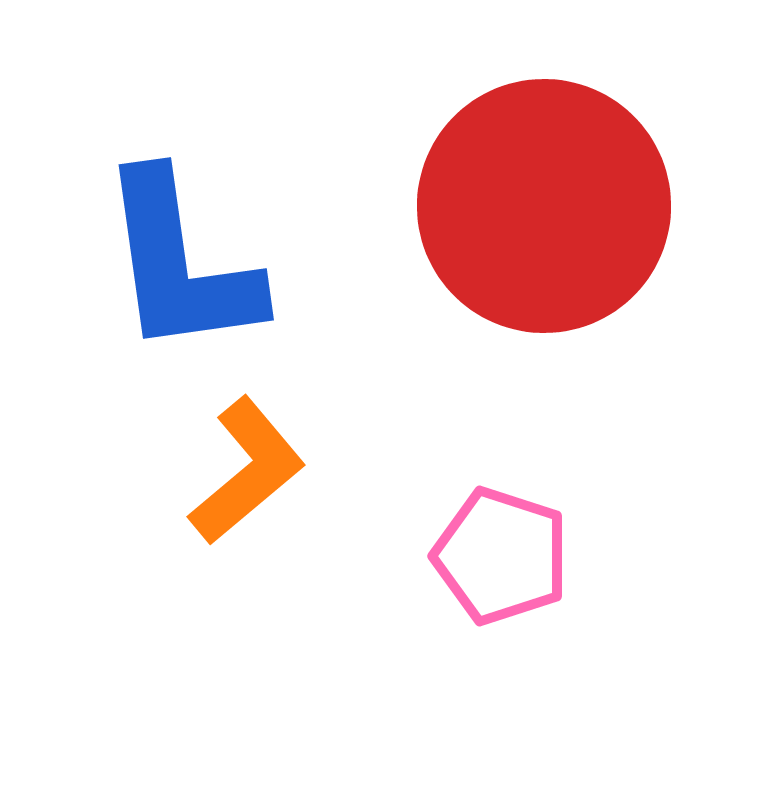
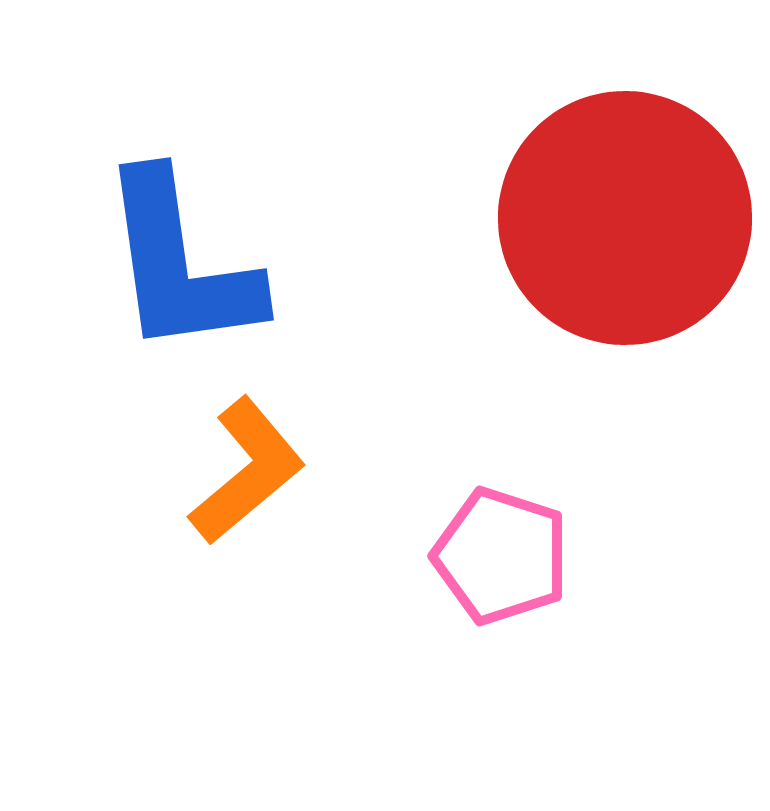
red circle: moved 81 px right, 12 px down
